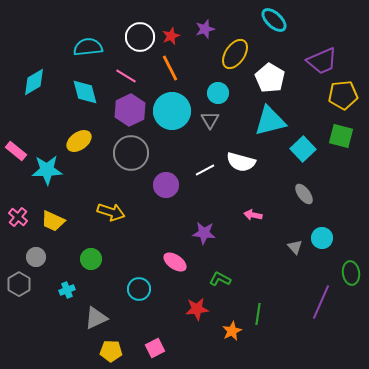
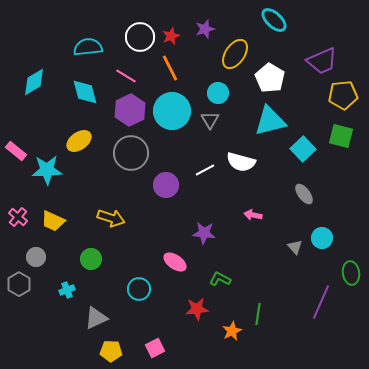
yellow arrow at (111, 212): moved 6 px down
